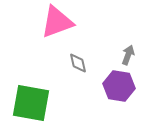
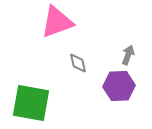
purple hexagon: rotated 12 degrees counterclockwise
